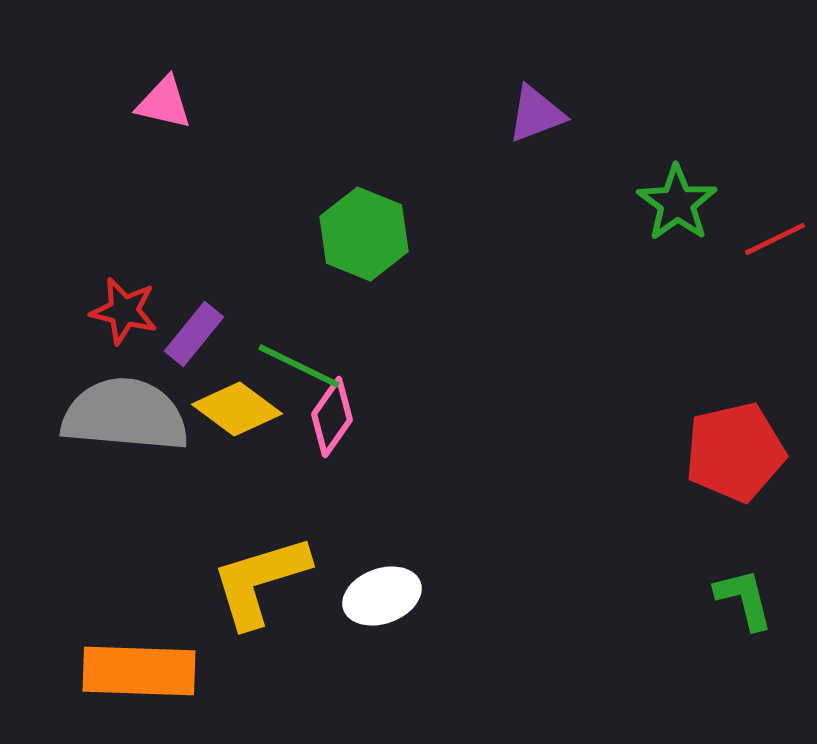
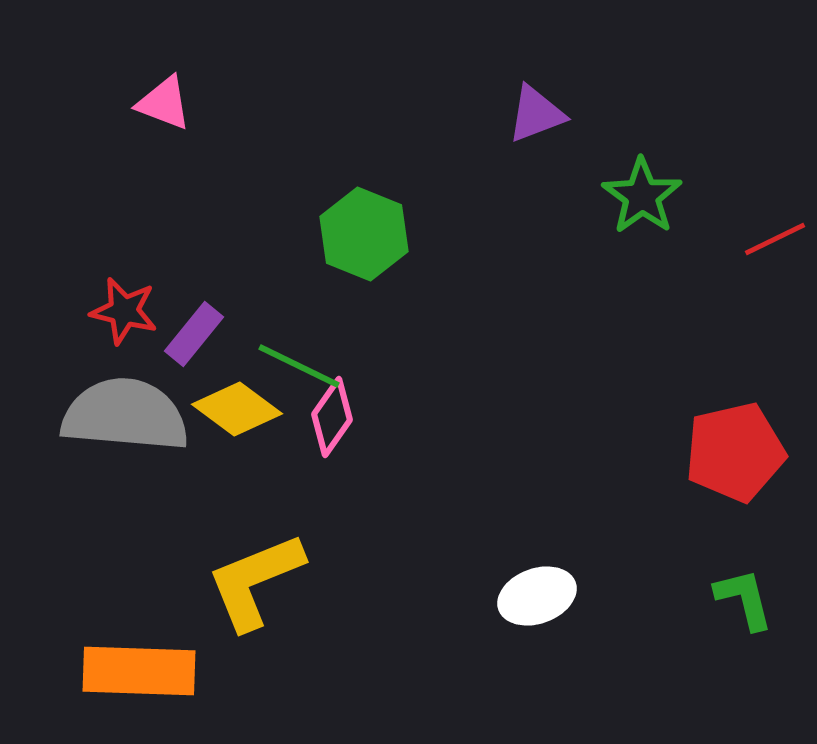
pink triangle: rotated 8 degrees clockwise
green star: moved 35 px left, 7 px up
yellow L-shape: moved 5 px left; rotated 5 degrees counterclockwise
white ellipse: moved 155 px right
